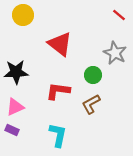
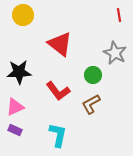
red line: rotated 40 degrees clockwise
black star: moved 3 px right
red L-shape: rotated 135 degrees counterclockwise
purple rectangle: moved 3 px right
